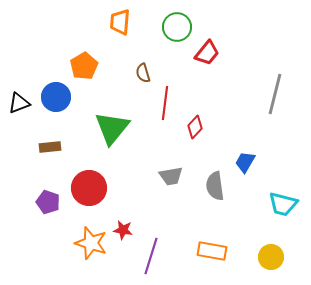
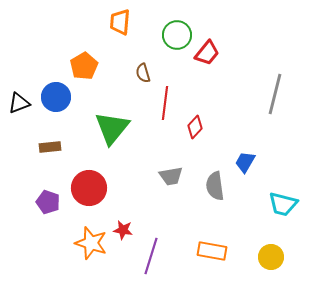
green circle: moved 8 px down
